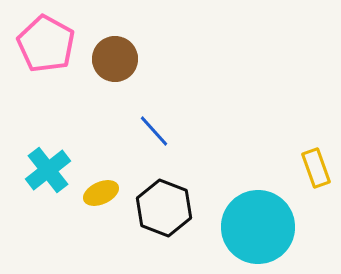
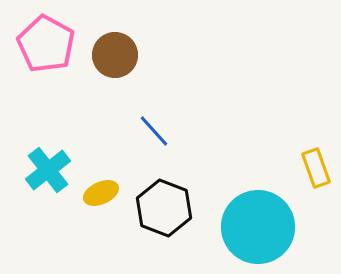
brown circle: moved 4 px up
